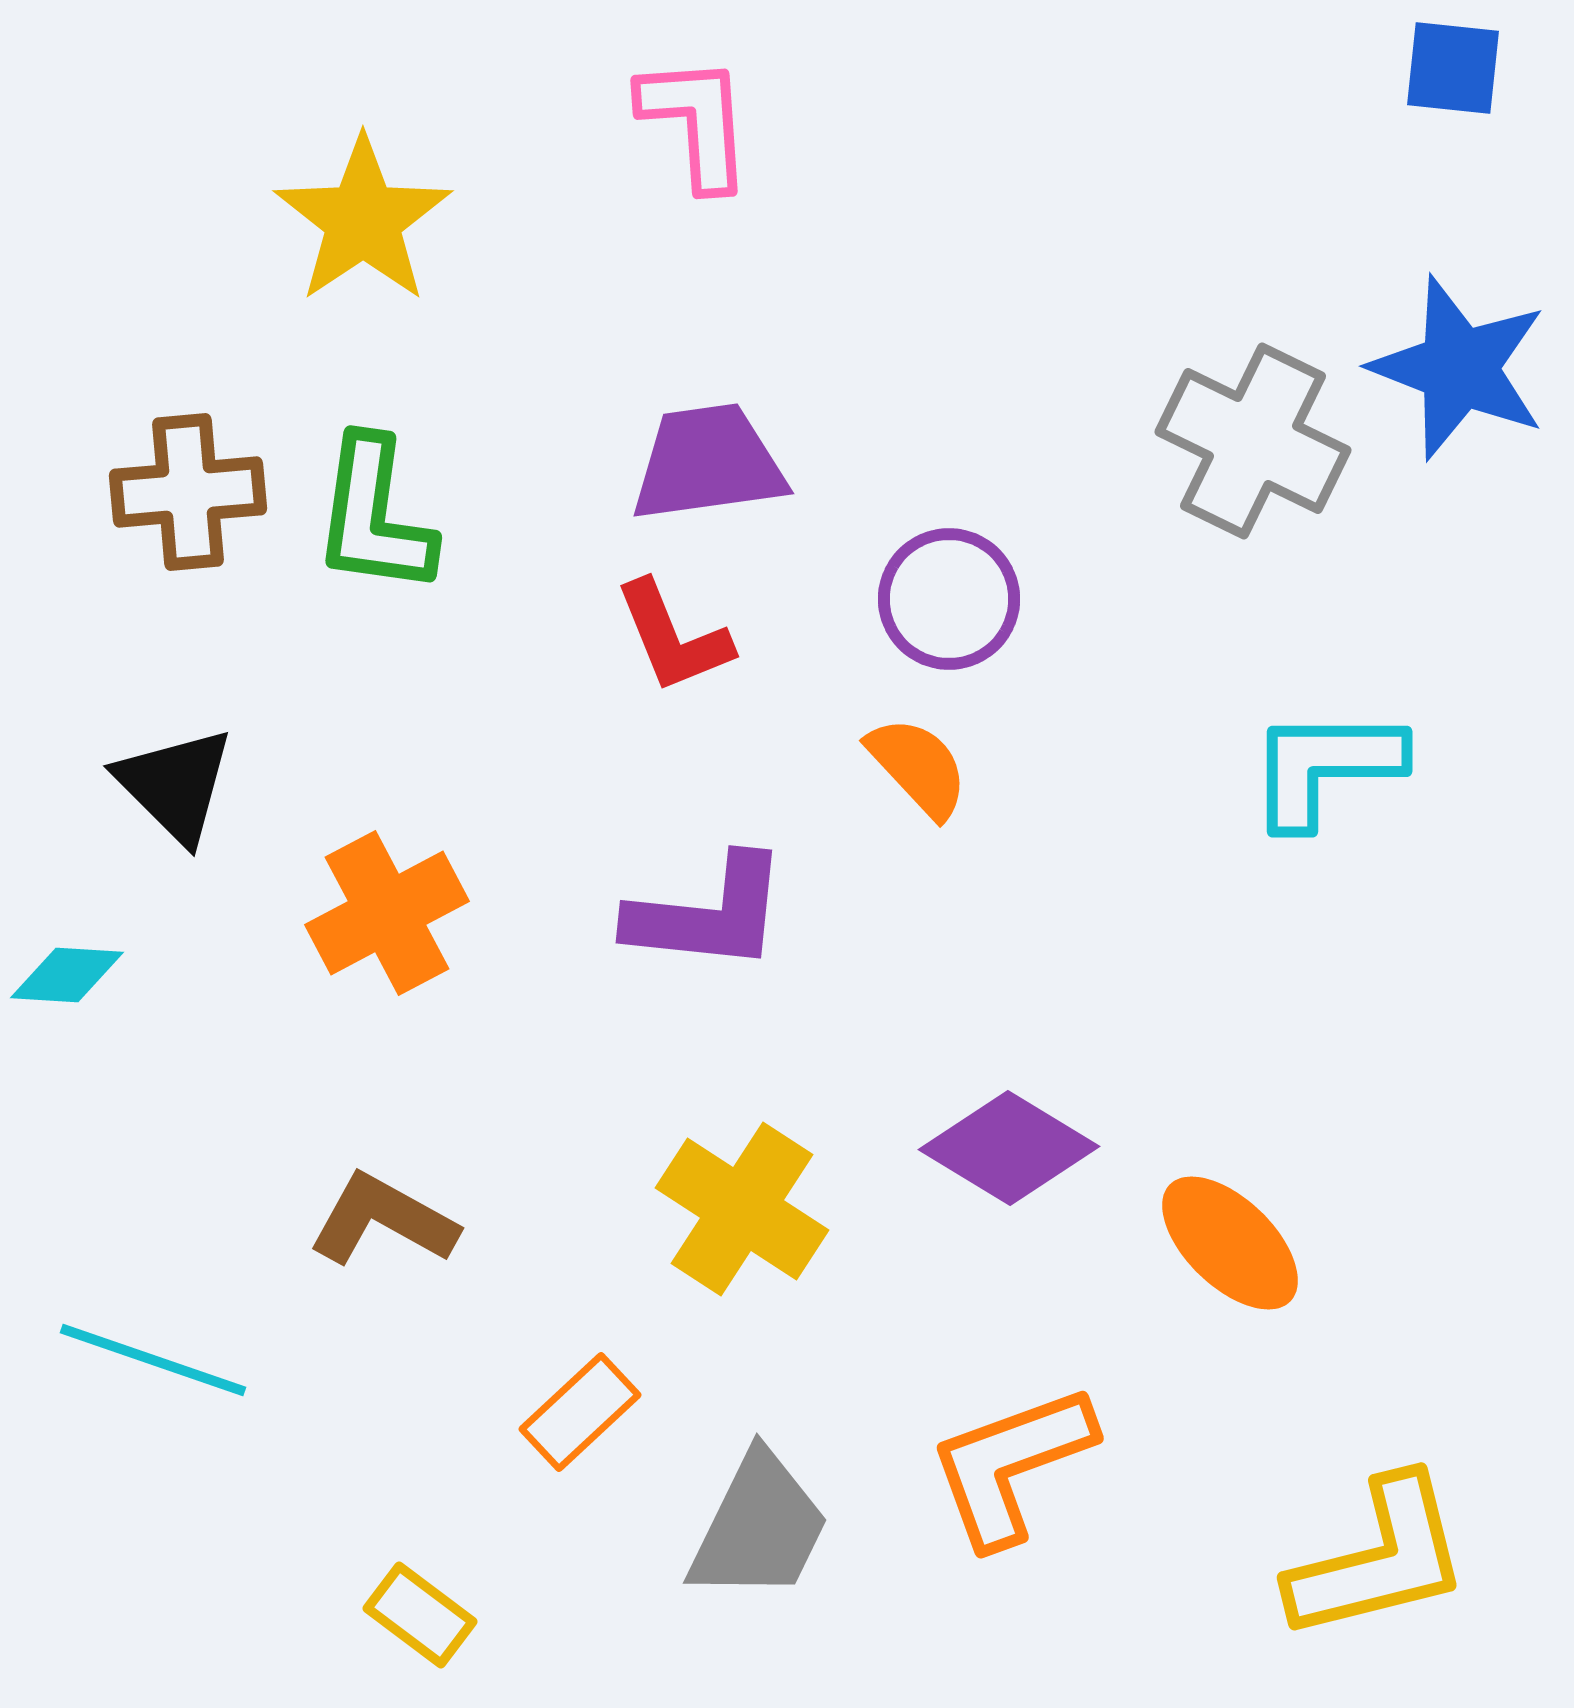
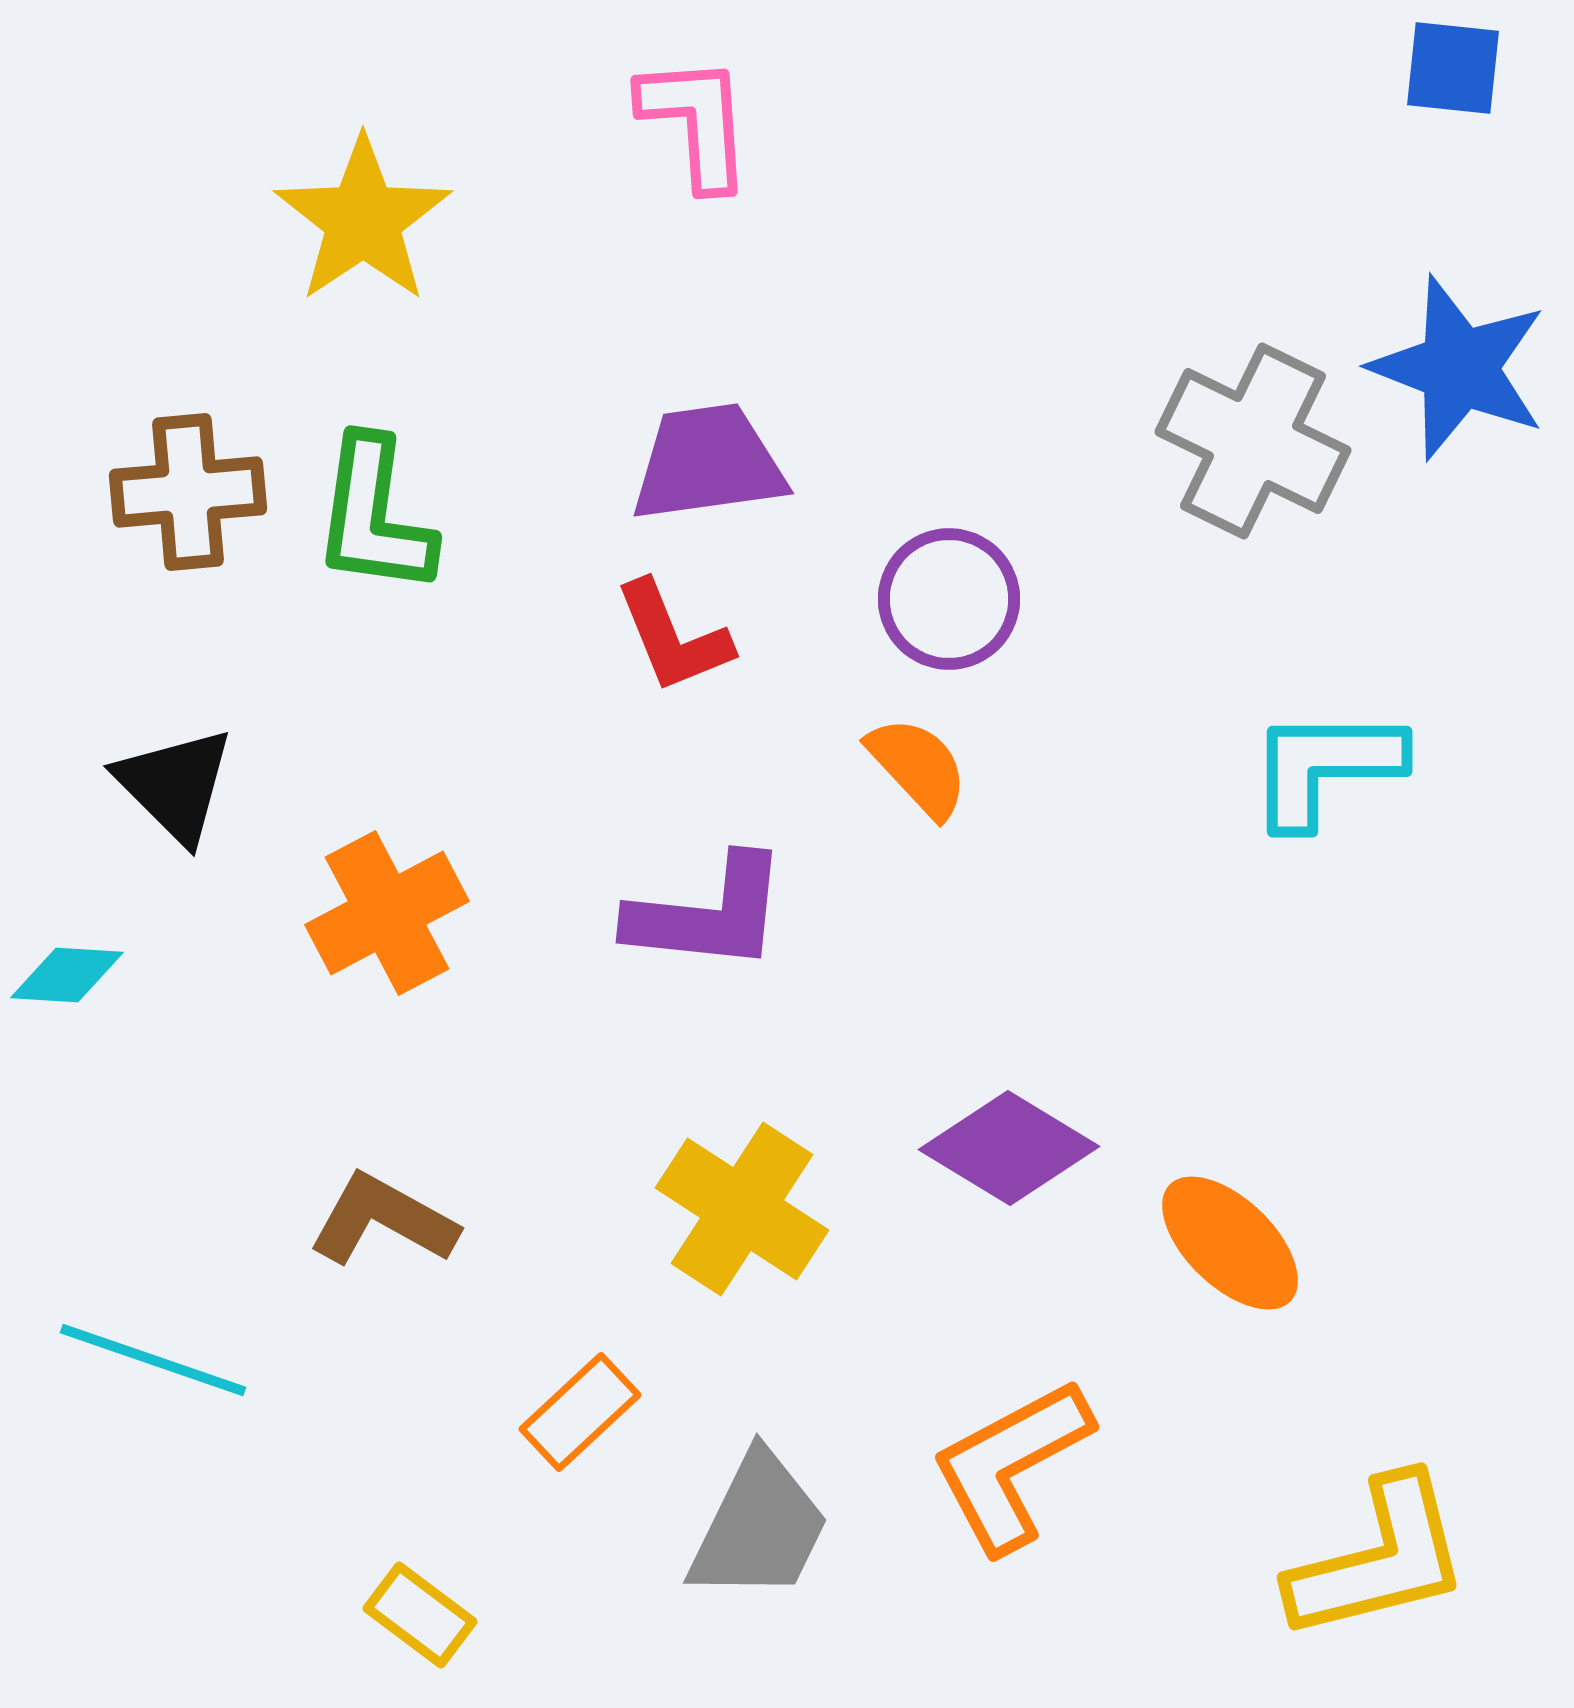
orange L-shape: rotated 8 degrees counterclockwise
